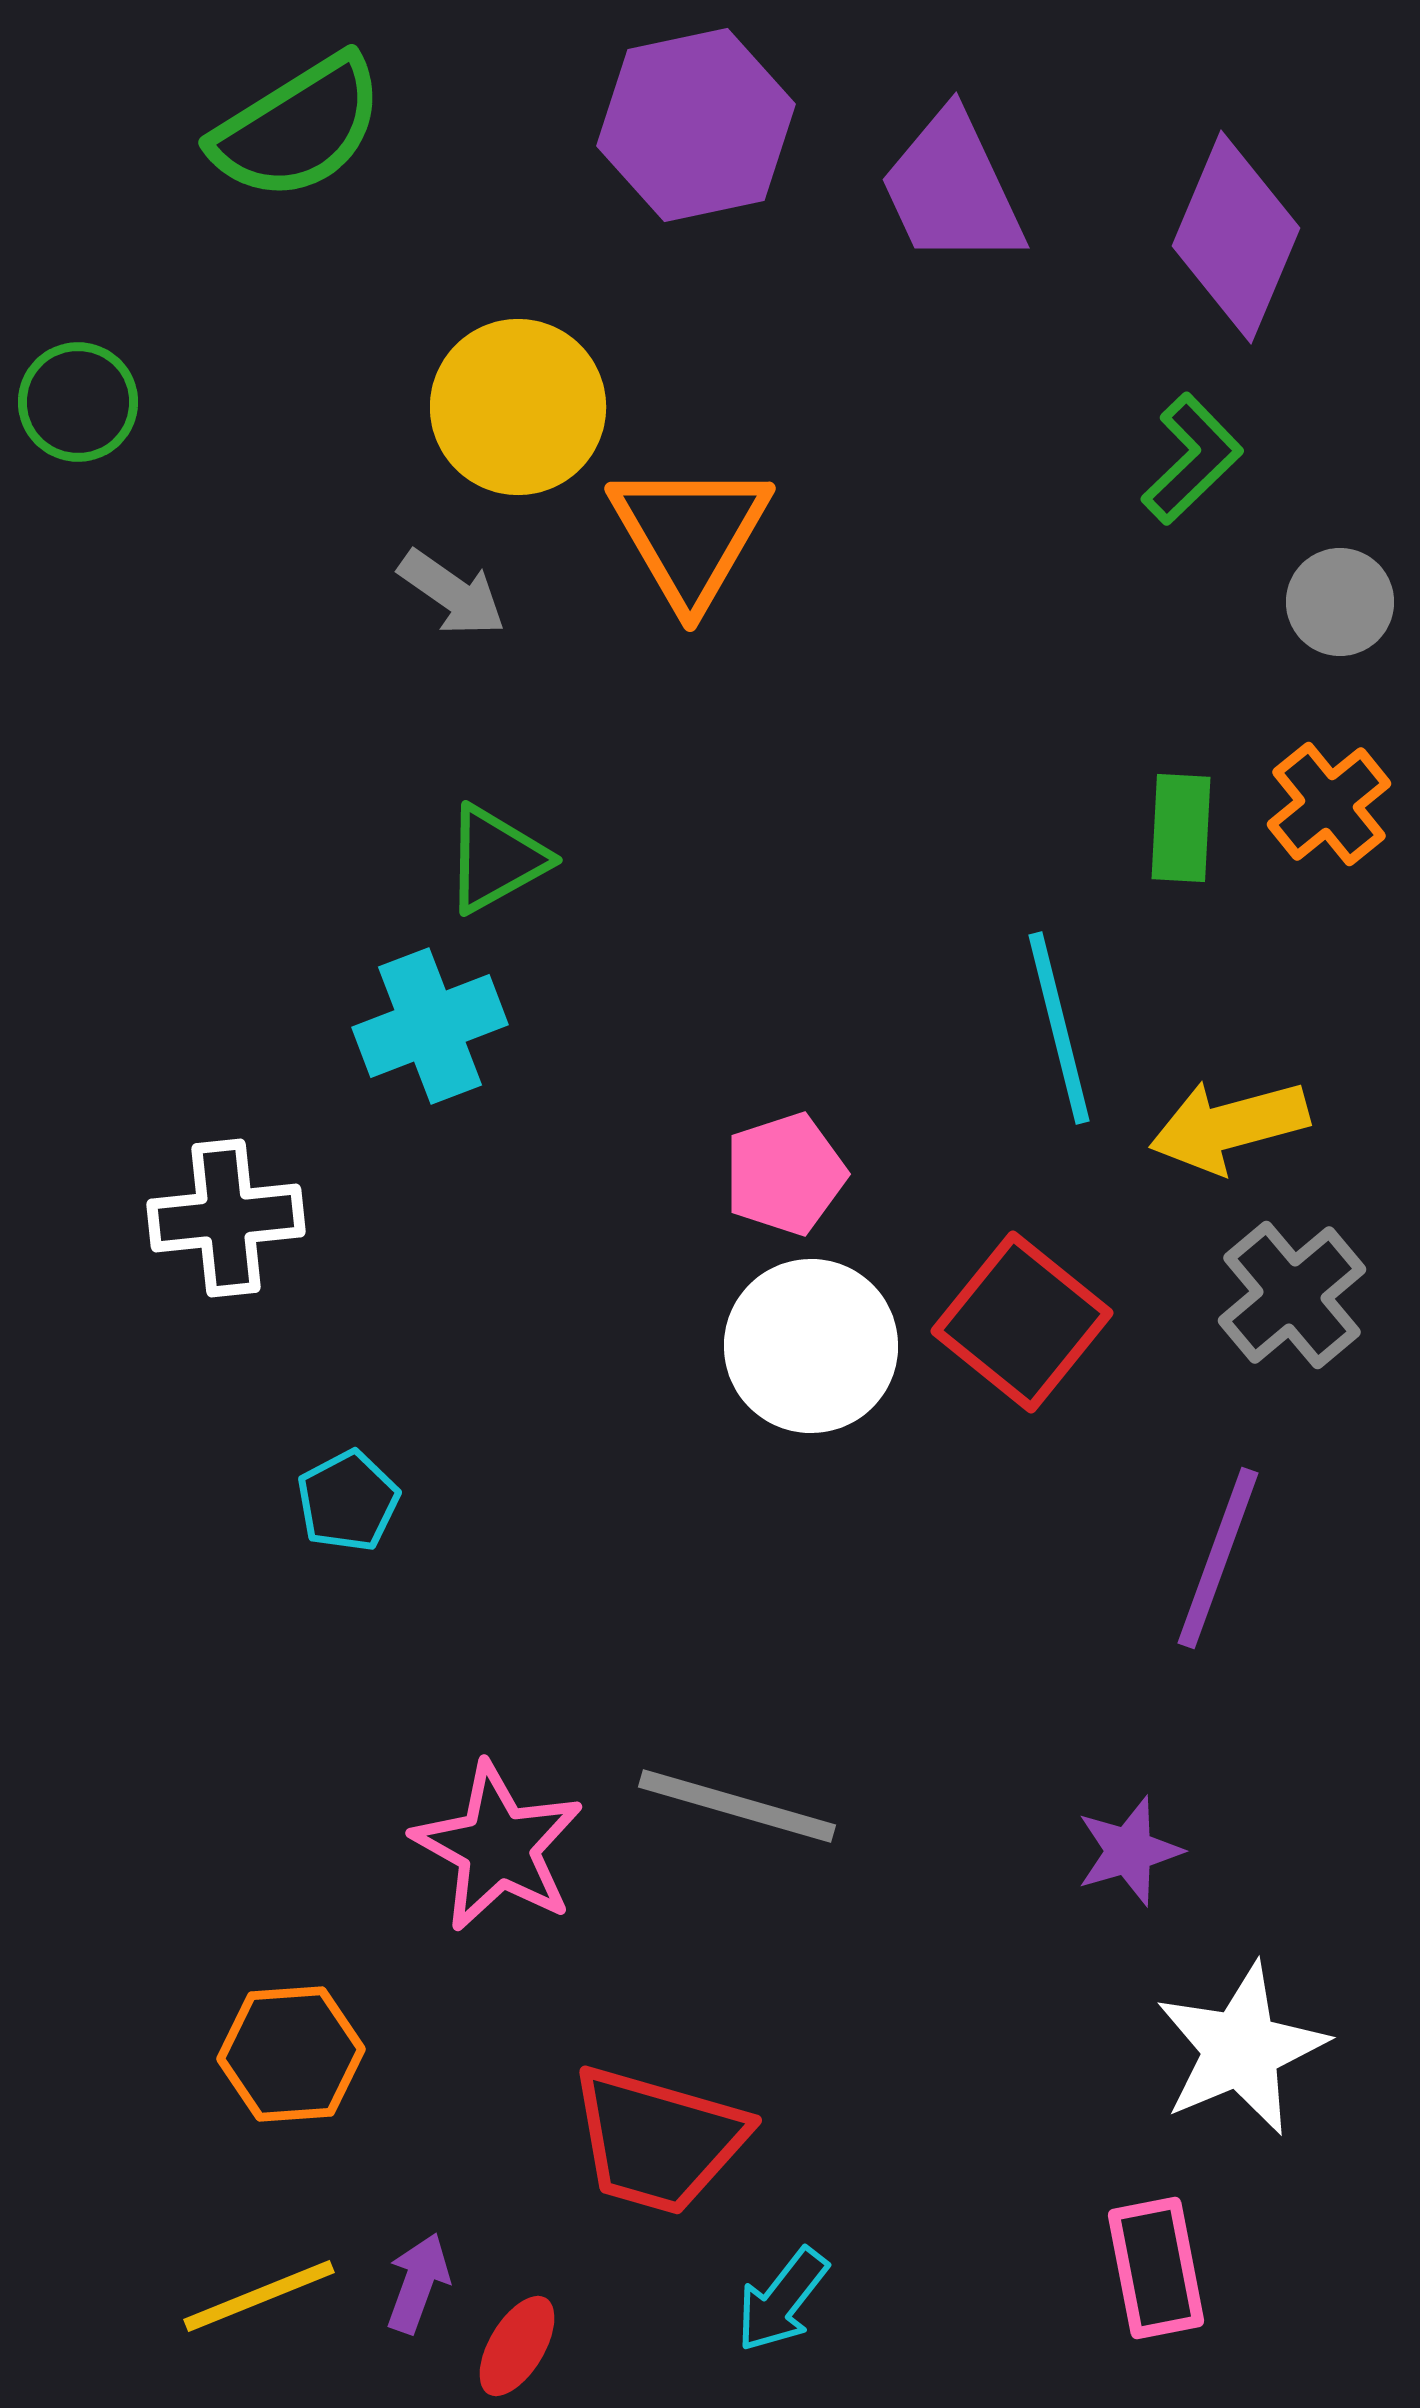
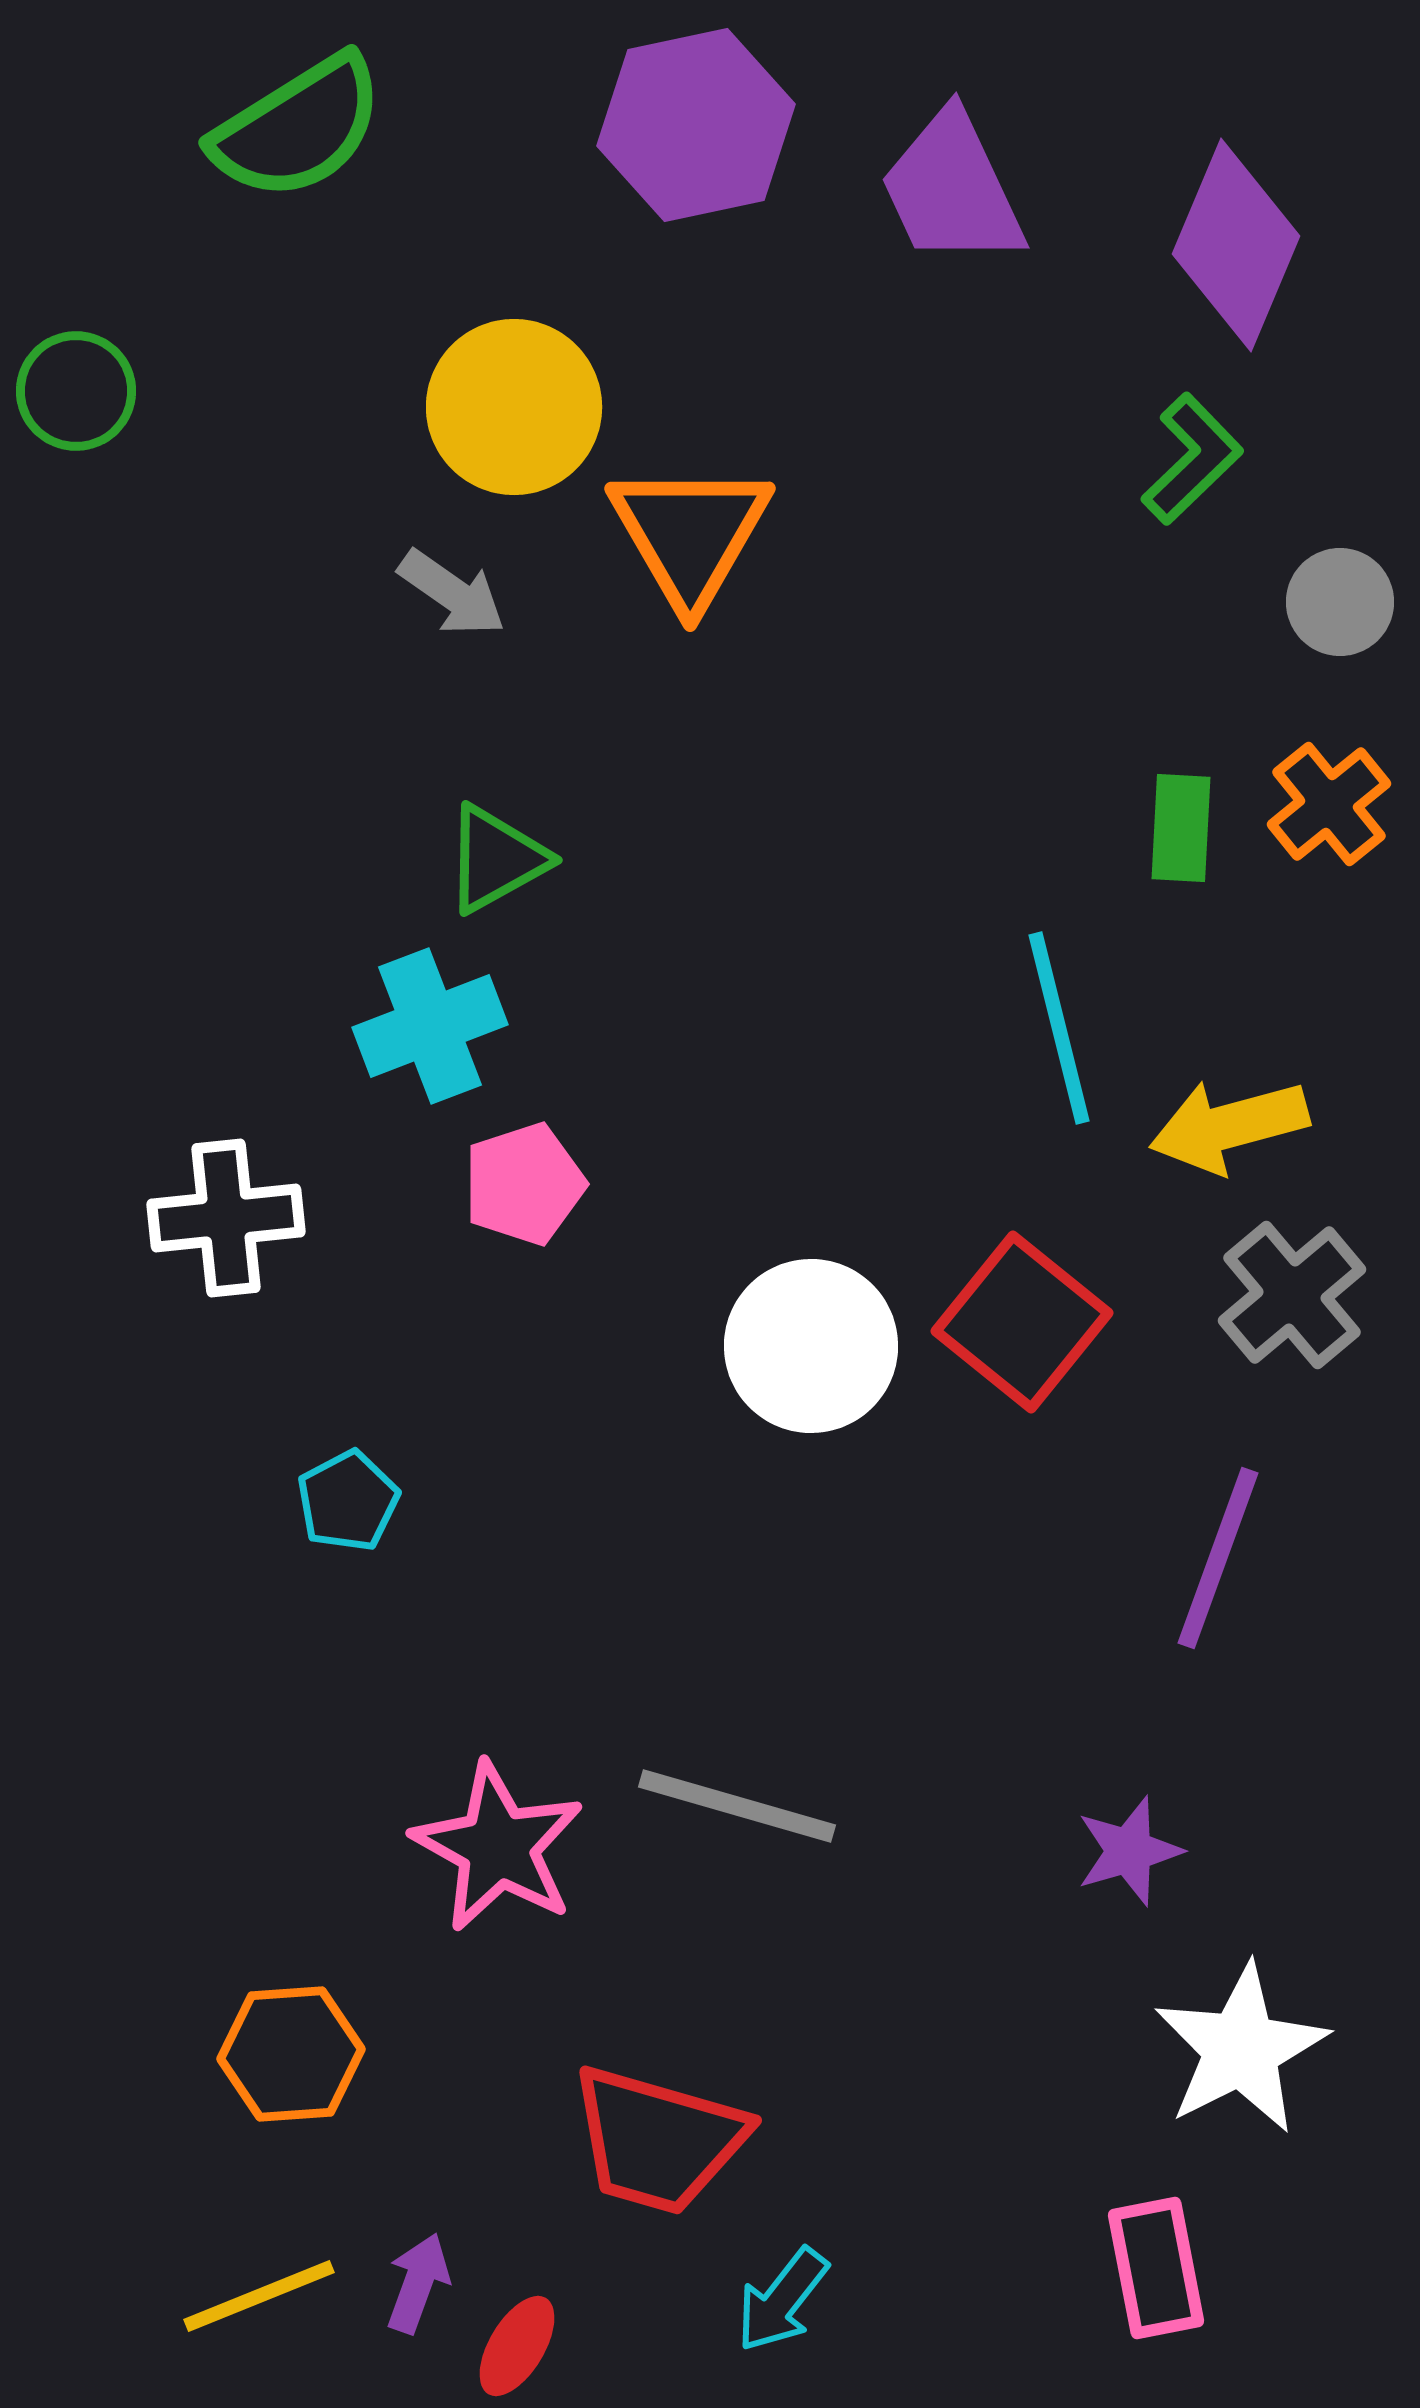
purple diamond: moved 8 px down
green circle: moved 2 px left, 11 px up
yellow circle: moved 4 px left
pink pentagon: moved 261 px left, 10 px down
white star: rotated 4 degrees counterclockwise
